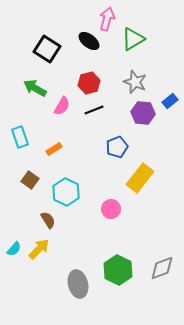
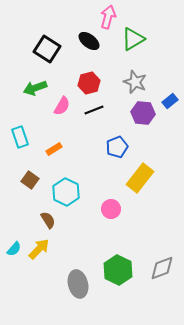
pink arrow: moved 1 px right, 2 px up
green arrow: rotated 50 degrees counterclockwise
